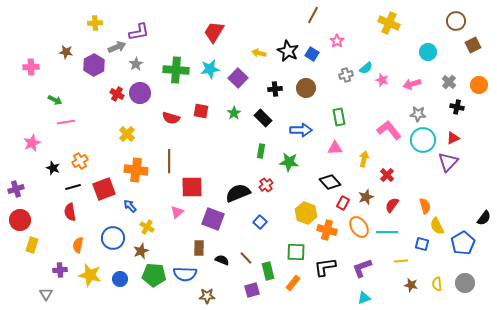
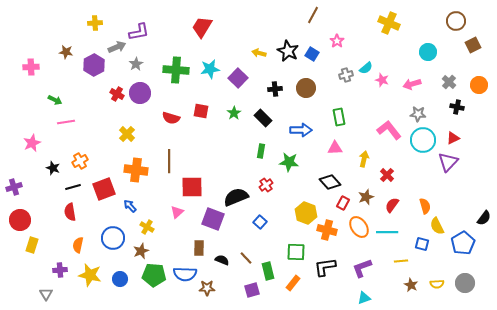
red trapezoid at (214, 32): moved 12 px left, 5 px up
purple cross at (16, 189): moved 2 px left, 2 px up
black semicircle at (238, 193): moved 2 px left, 4 px down
yellow semicircle at (437, 284): rotated 88 degrees counterclockwise
brown star at (411, 285): rotated 16 degrees clockwise
brown star at (207, 296): moved 8 px up
